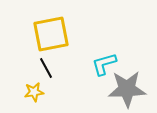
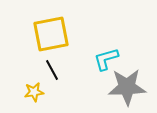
cyan L-shape: moved 2 px right, 5 px up
black line: moved 6 px right, 2 px down
gray star: moved 2 px up
